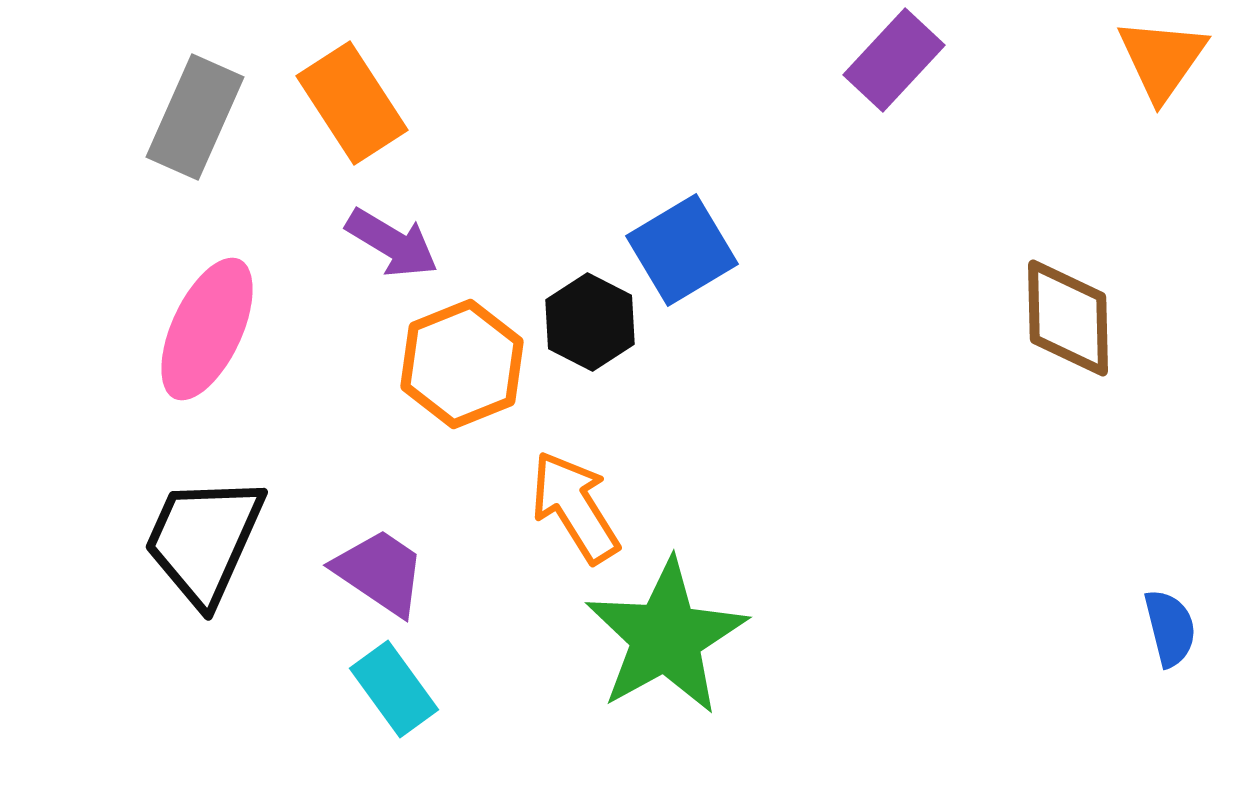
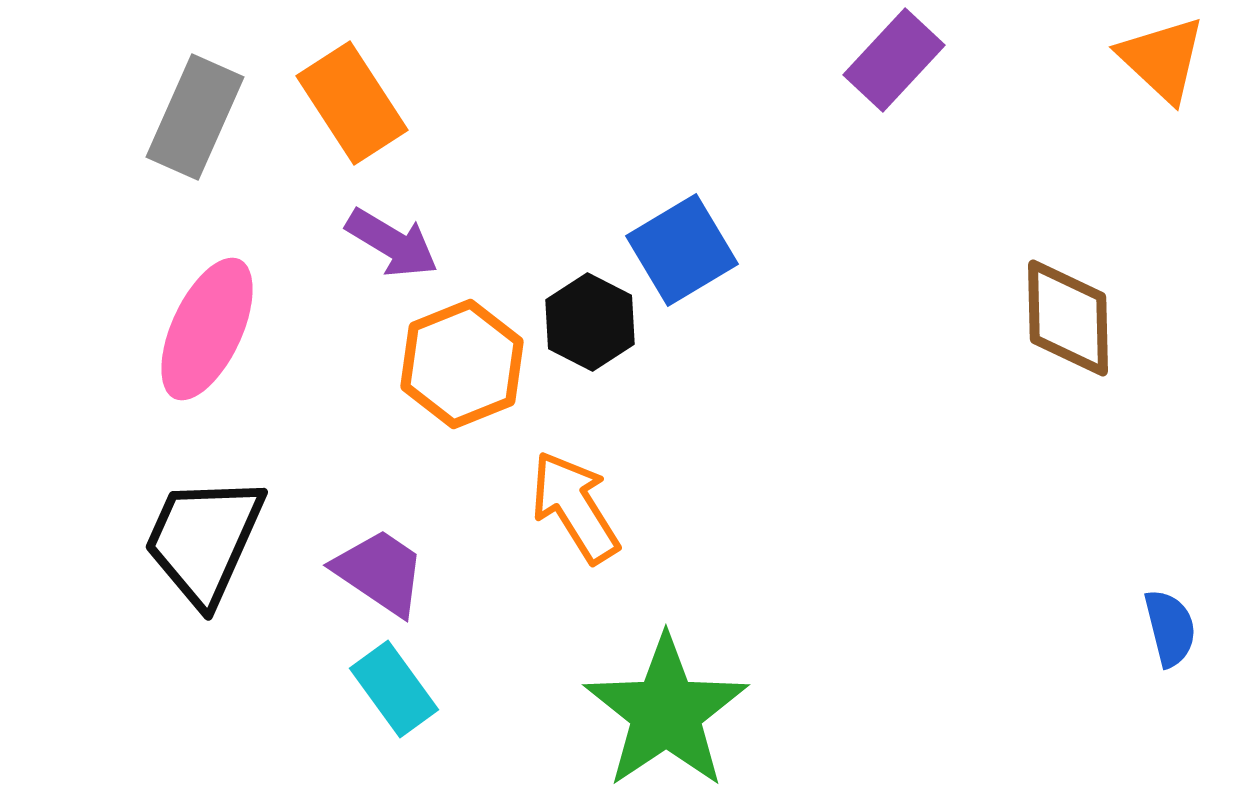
orange triangle: rotated 22 degrees counterclockwise
green star: moved 75 px down; rotated 5 degrees counterclockwise
